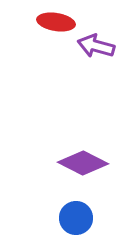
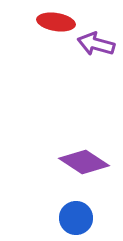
purple arrow: moved 2 px up
purple diamond: moved 1 px right, 1 px up; rotated 6 degrees clockwise
